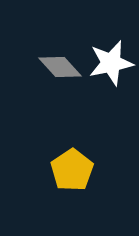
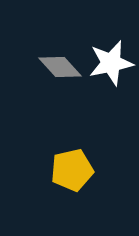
yellow pentagon: rotated 21 degrees clockwise
